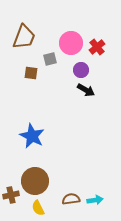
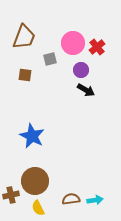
pink circle: moved 2 px right
brown square: moved 6 px left, 2 px down
